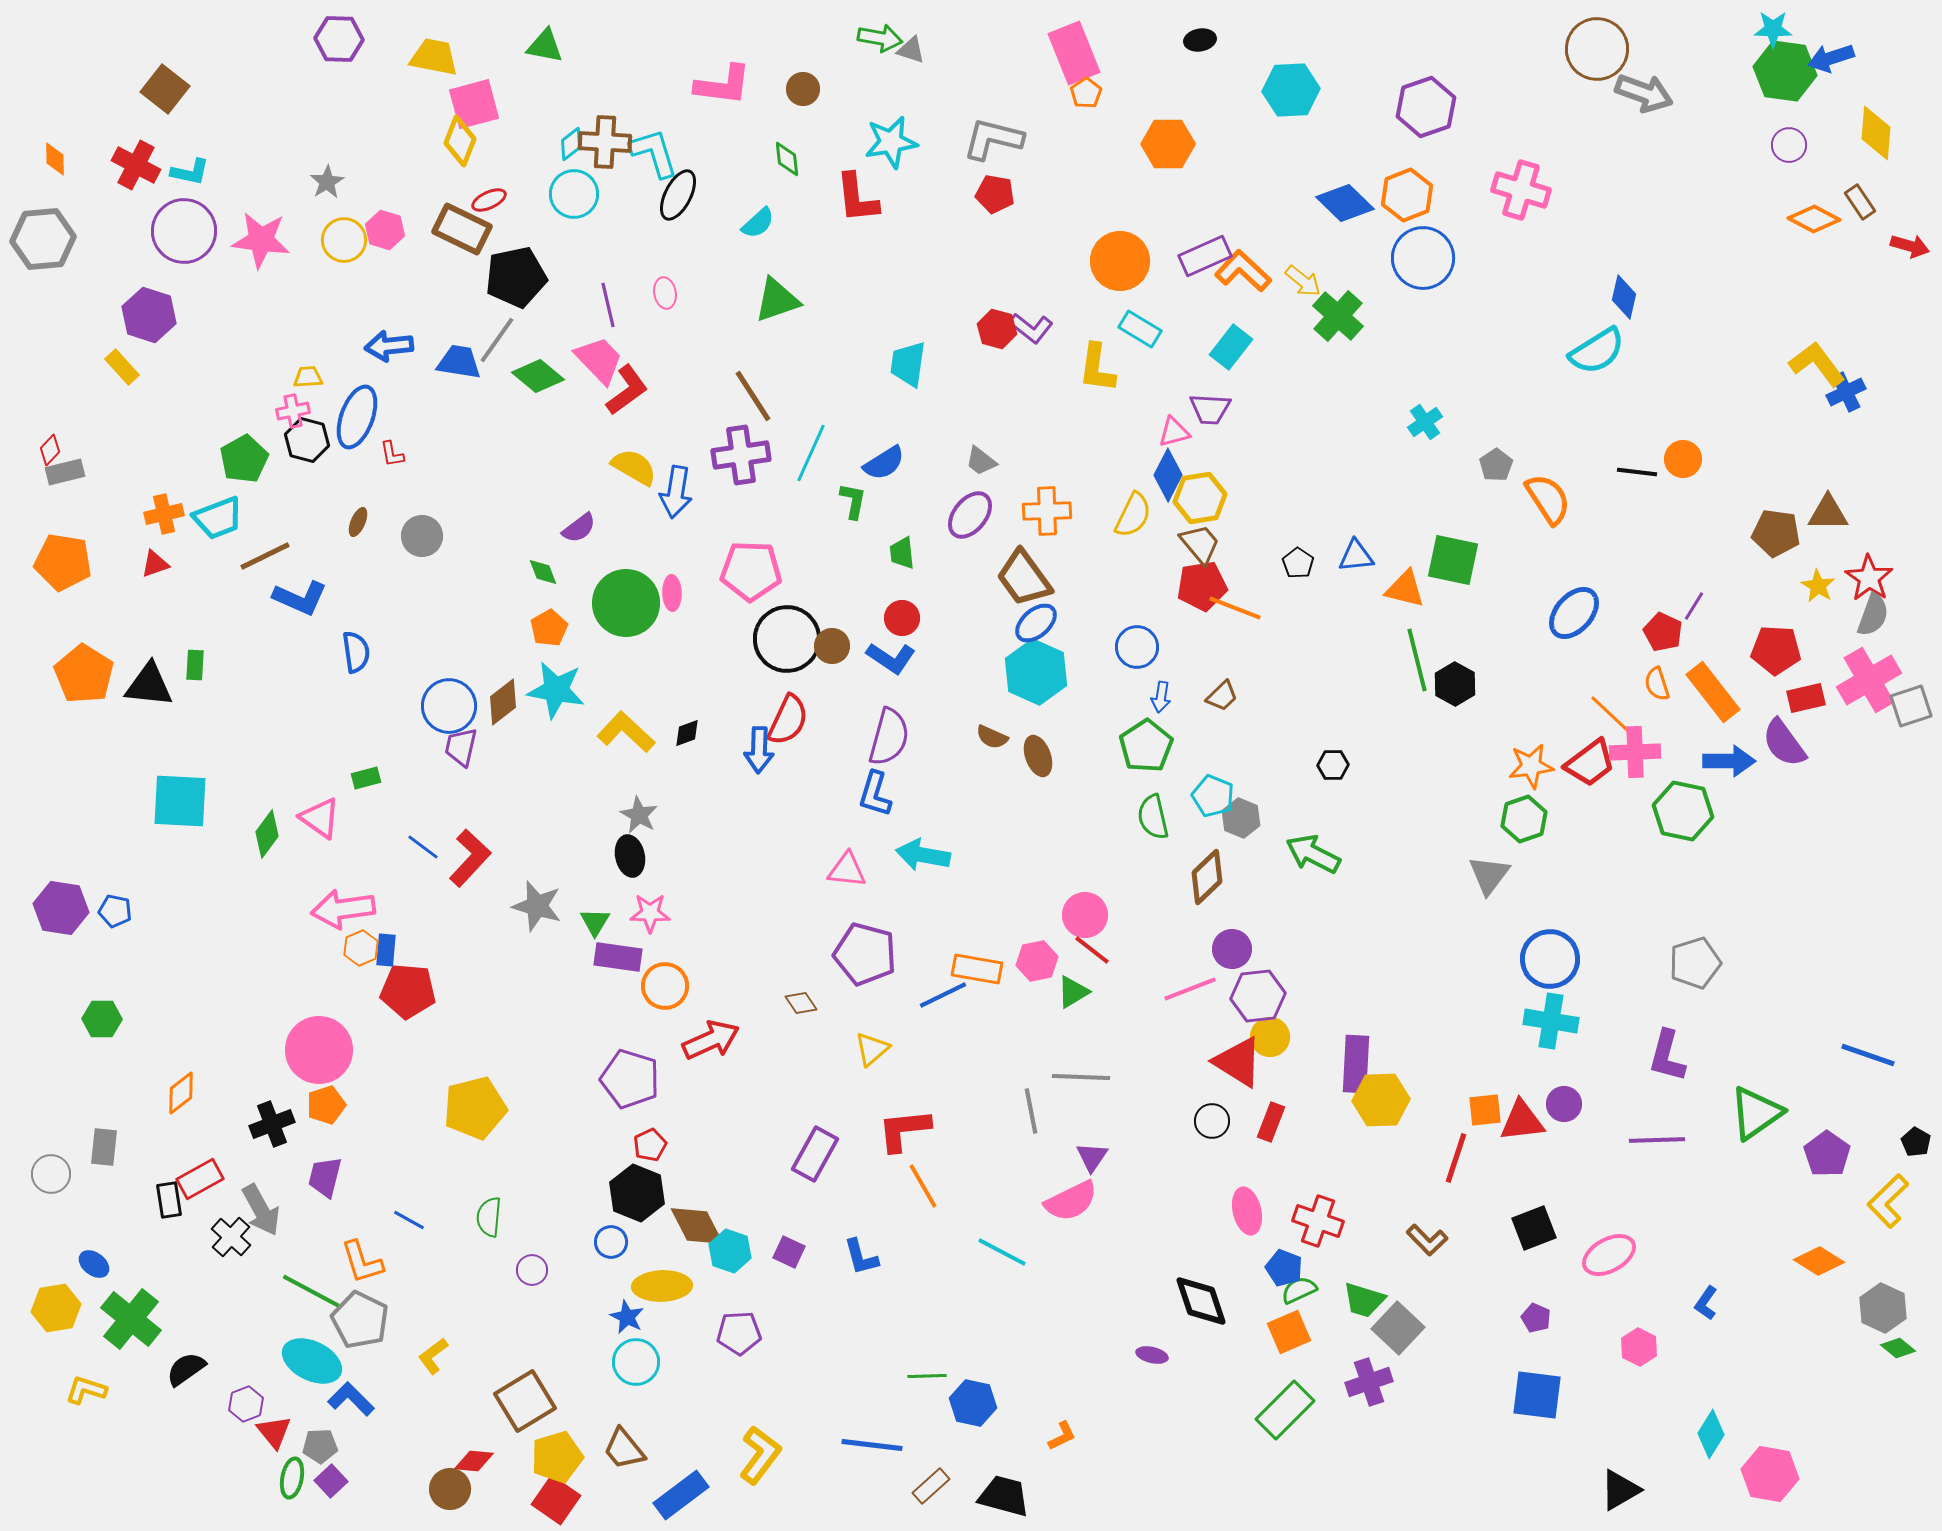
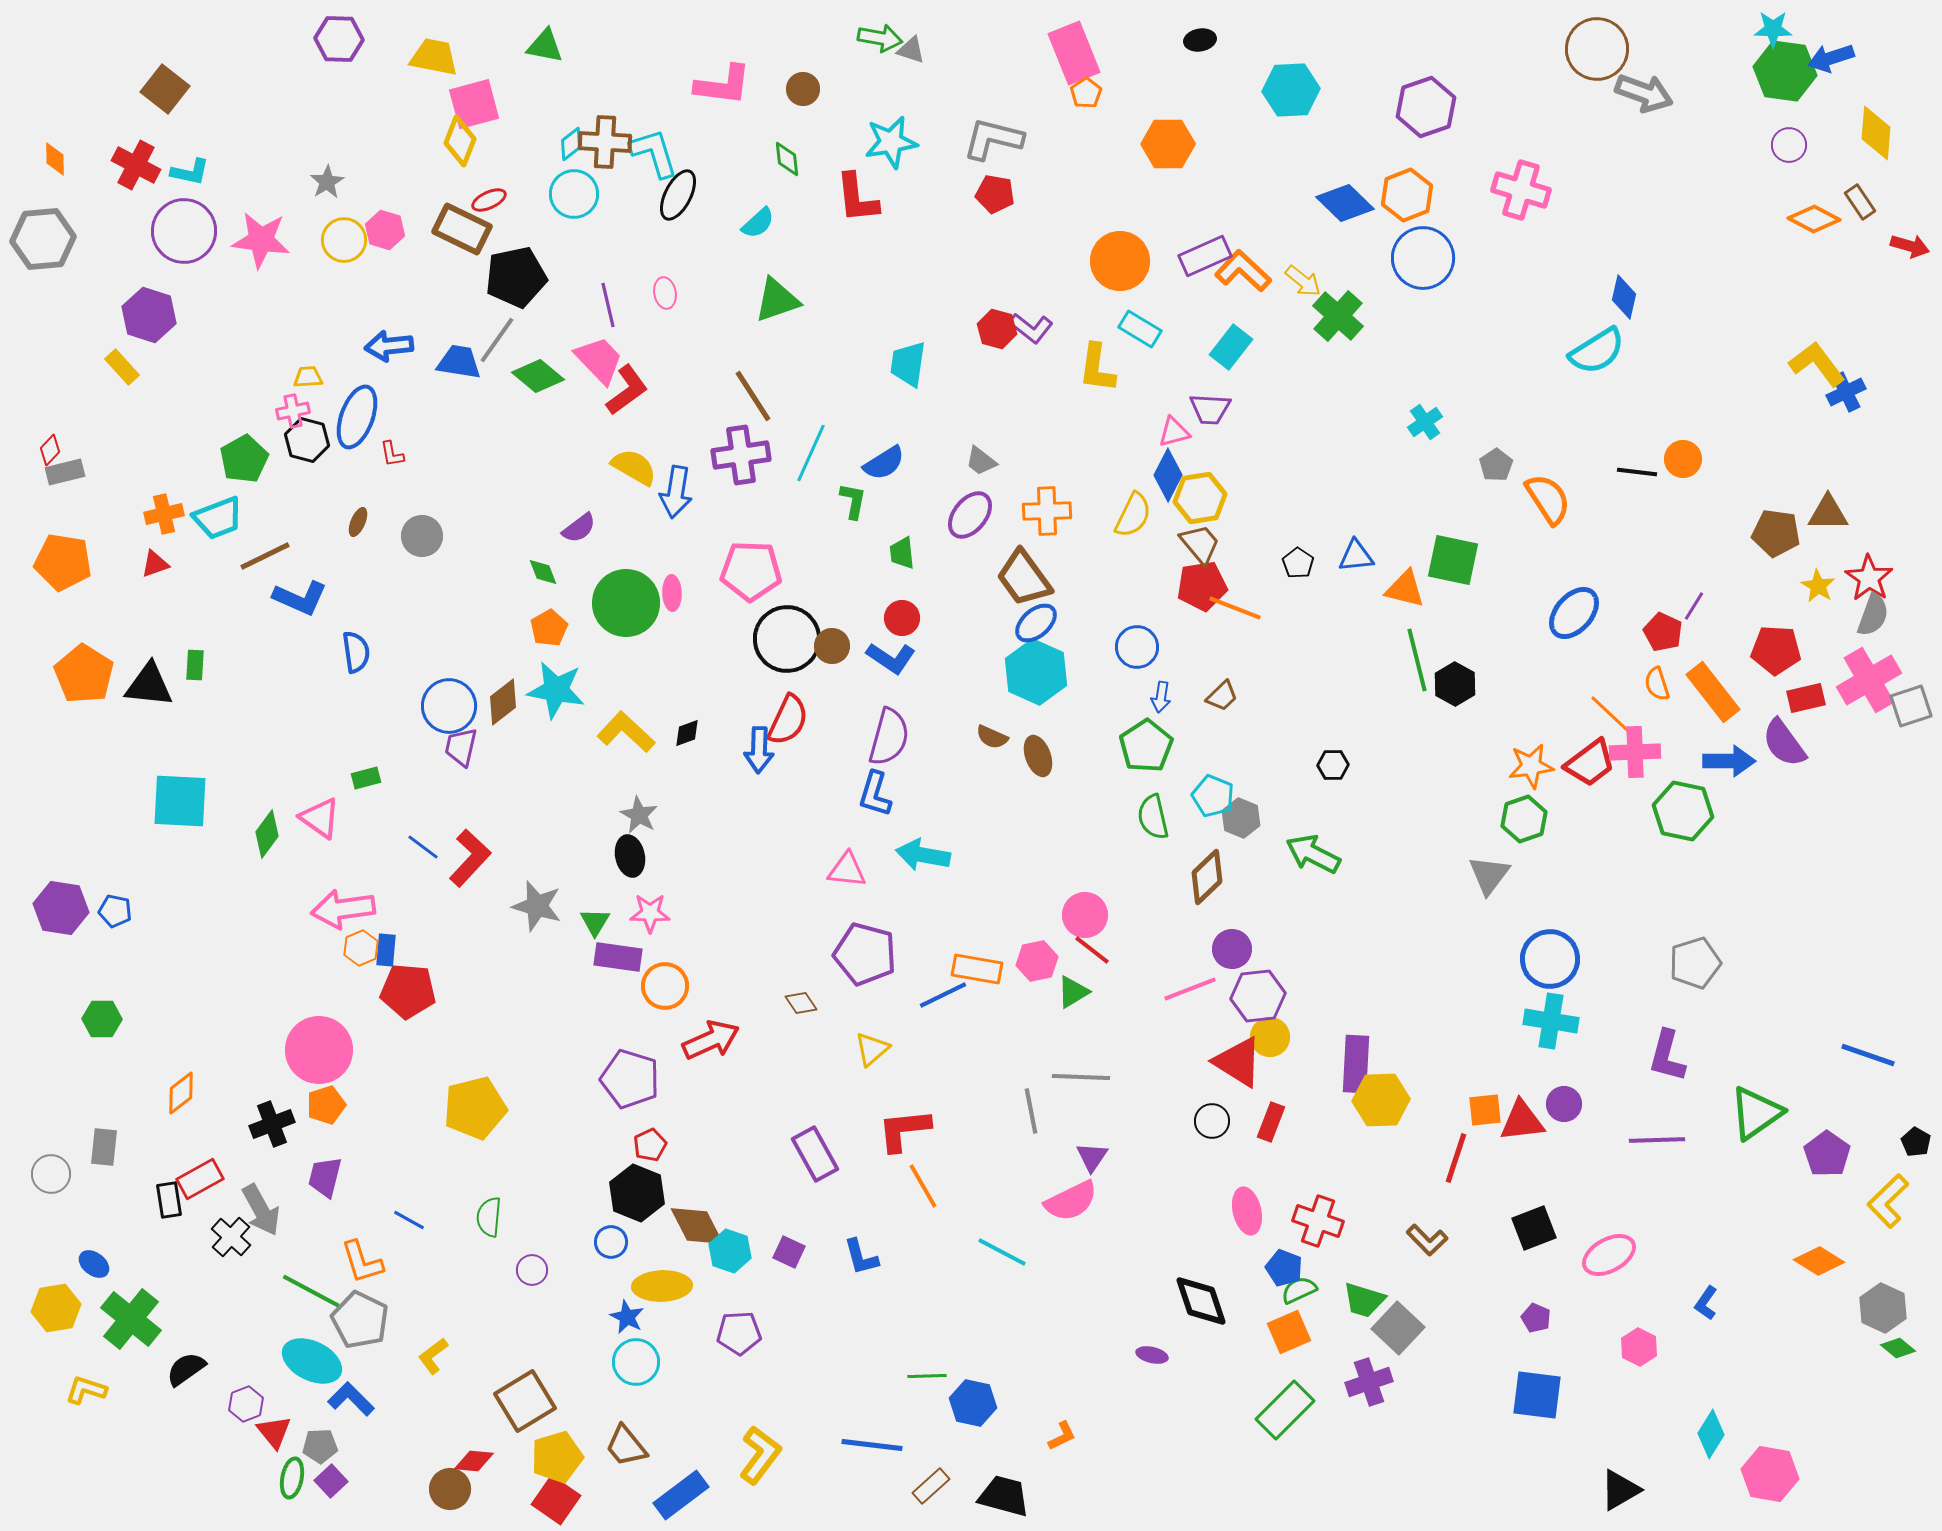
purple rectangle at (815, 1154): rotated 58 degrees counterclockwise
brown trapezoid at (624, 1449): moved 2 px right, 3 px up
